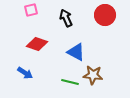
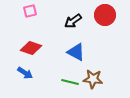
pink square: moved 1 px left, 1 px down
black arrow: moved 7 px right, 3 px down; rotated 102 degrees counterclockwise
red diamond: moved 6 px left, 4 px down
brown star: moved 4 px down
